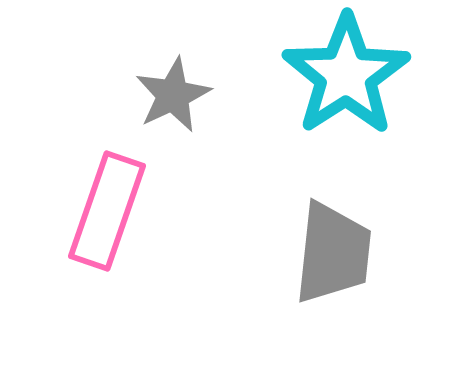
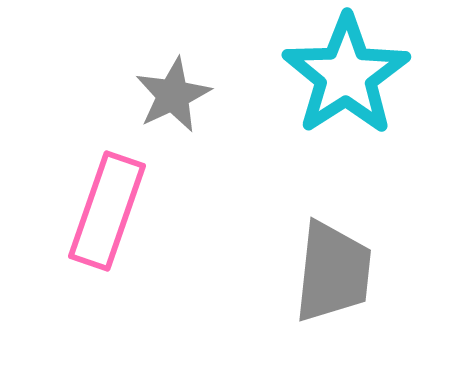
gray trapezoid: moved 19 px down
